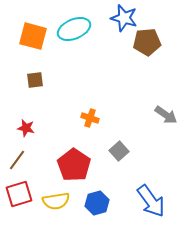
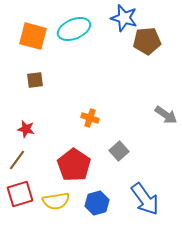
brown pentagon: moved 1 px up
red star: moved 1 px down
red square: moved 1 px right
blue arrow: moved 6 px left, 2 px up
